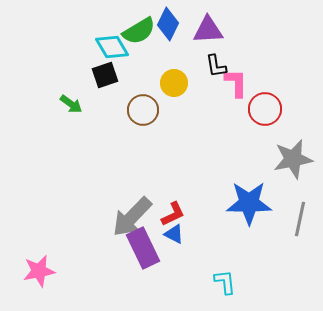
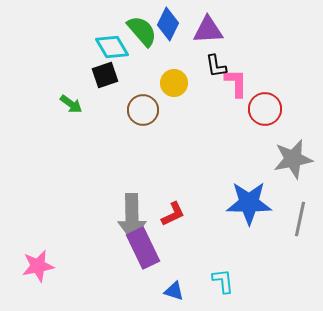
green semicircle: moved 3 px right; rotated 100 degrees counterclockwise
gray arrow: rotated 45 degrees counterclockwise
blue triangle: moved 57 px down; rotated 10 degrees counterclockwise
pink star: moved 1 px left, 5 px up
cyan L-shape: moved 2 px left, 1 px up
